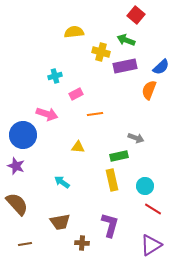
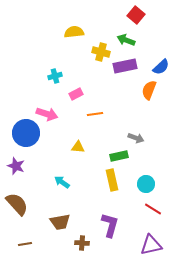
blue circle: moved 3 px right, 2 px up
cyan circle: moved 1 px right, 2 px up
purple triangle: rotated 20 degrees clockwise
